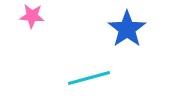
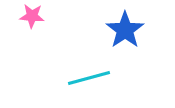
blue star: moved 2 px left, 1 px down
